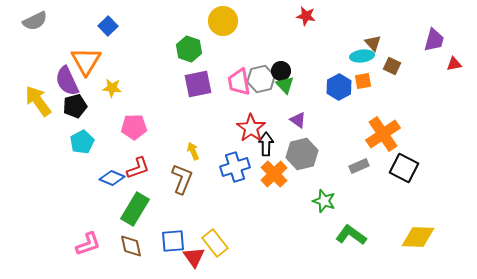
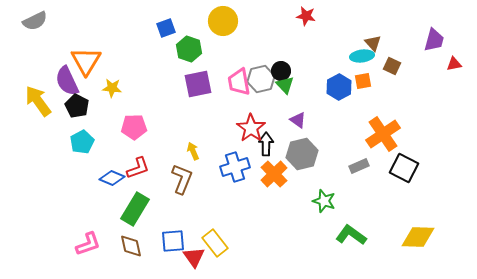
blue square at (108, 26): moved 58 px right, 2 px down; rotated 24 degrees clockwise
black pentagon at (75, 106): moved 2 px right; rotated 30 degrees counterclockwise
